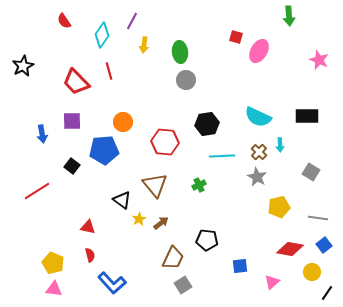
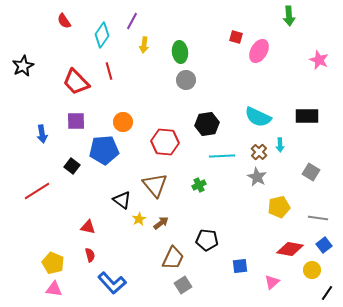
purple square at (72, 121): moved 4 px right
yellow circle at (312, 272): moved 2 px up
